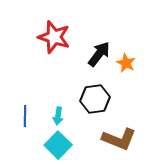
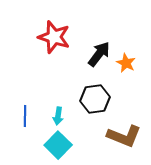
brown L-shape: moved 5 px right, 3 px up
